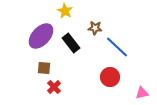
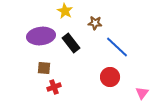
brown star: moved 5 px up
purple ellipse: rotated 40 degrees clockwise
red cross: rotated 24 degrees clockwise
pink triangle: rotated 40 degrees counterclockwise
